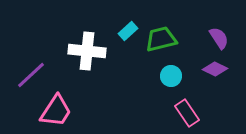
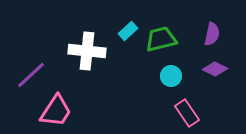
purple semicircle: moved 7 px left, 4 px up; rotated 45 degrees clockwise
